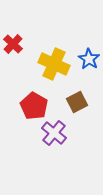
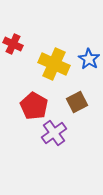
red cross: rotated 18 degrees counterclockwise
purple cross: rotated 15 degrees clockwise
